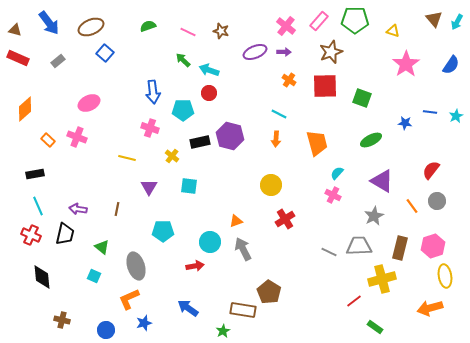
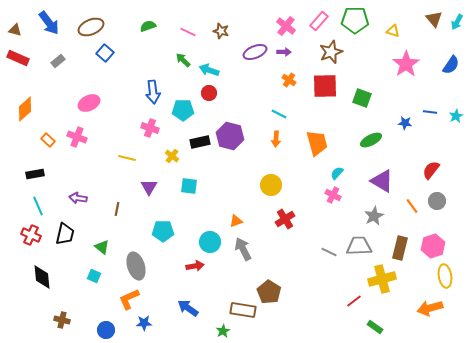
purple arrow at (78, 209): moved 11 px up
blue star at (144, 323): rotated 14 degrees clockwise
